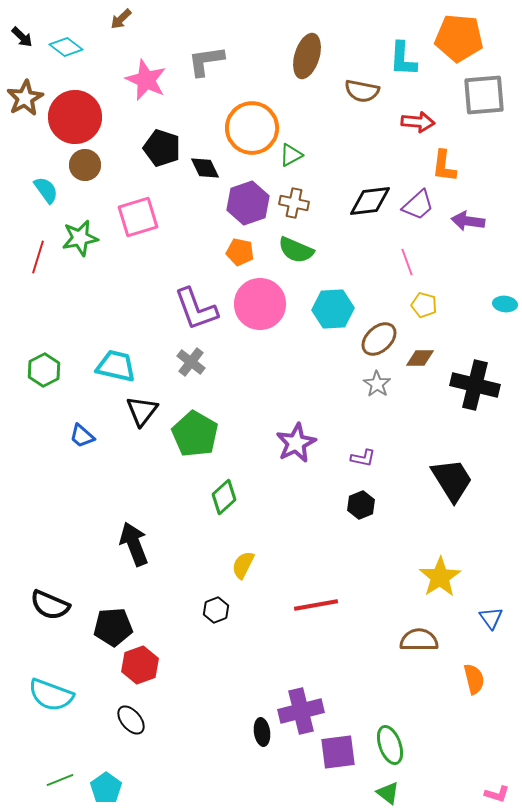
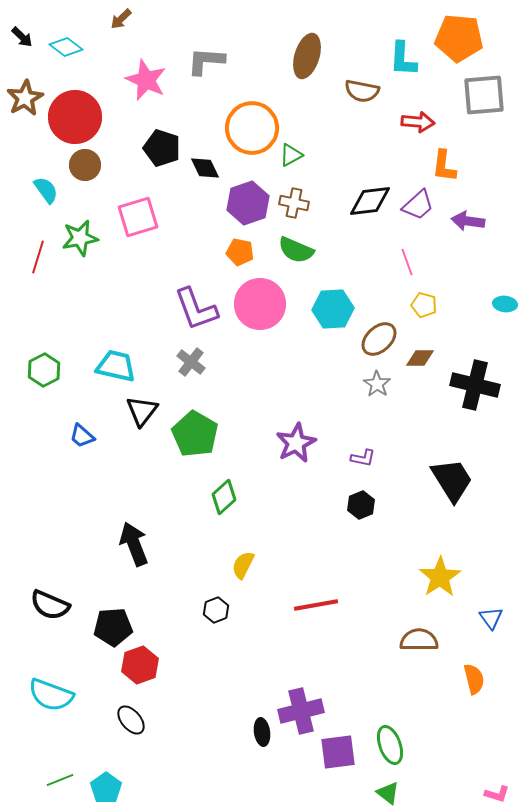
gray L-shape at (206, 61): rotated 12 degrees clockwise
